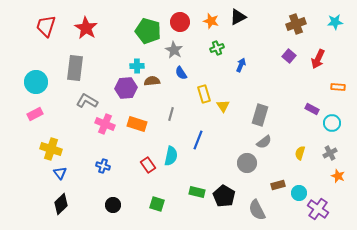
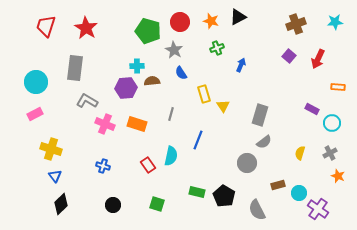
blue triangle at (60, 173): moved 5 px left, 3 px down
